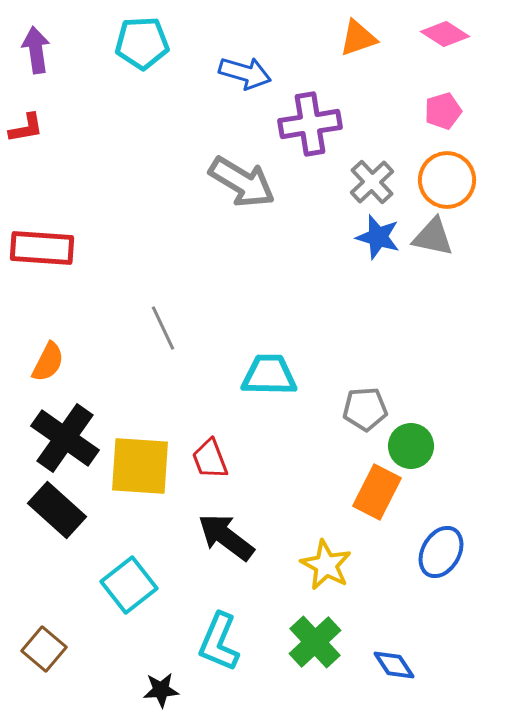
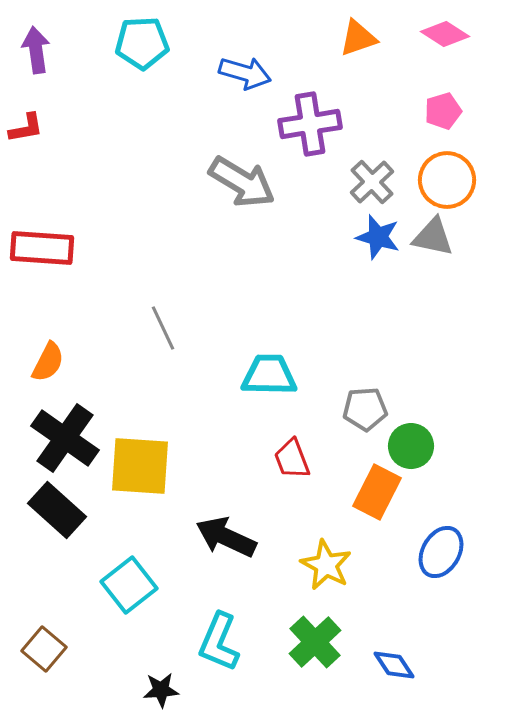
red trapezoid: moved 82 px right
black arrow: rotated 12 degrees counterclockwise
